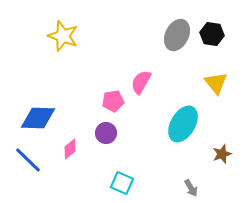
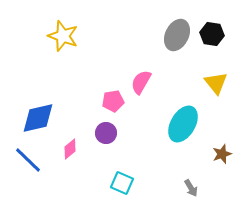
blue diamond: rotated 15 degrees counterclockwise
